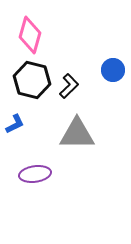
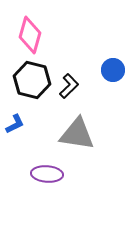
gray triangle: rotated 9 degrees clockwise
purple ellipse: moved 12 px right; rotated 12 degrees clockwise
